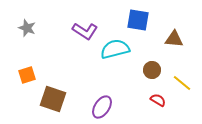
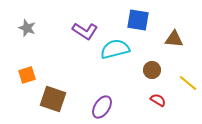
yellow line: moved 6 px right
